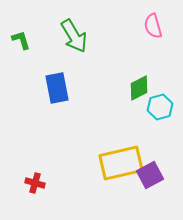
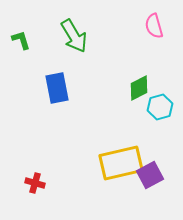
pink semicircle: moved 1 px right
